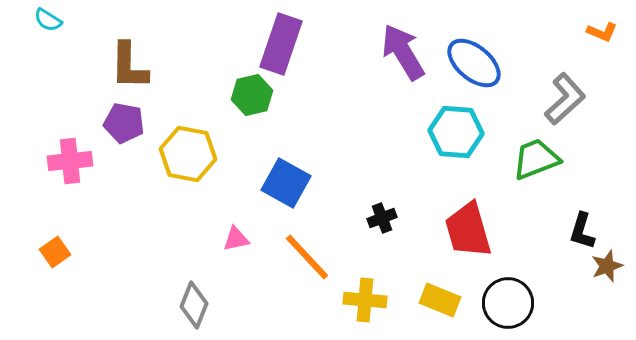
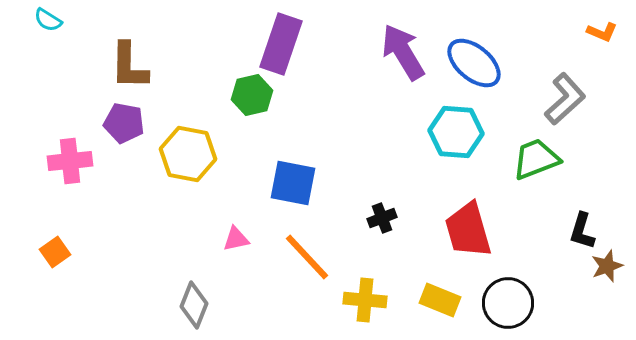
blue square: moved 7 px right; rotated 18 degrees counterclockwise
